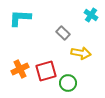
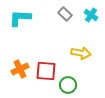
gray rectangle: moved 2 px right, 19 px up
red square: rotated 20 degrees clockwise
green circle: moved 2 px down
